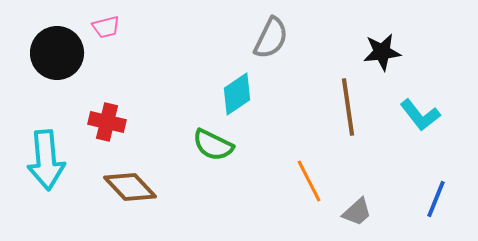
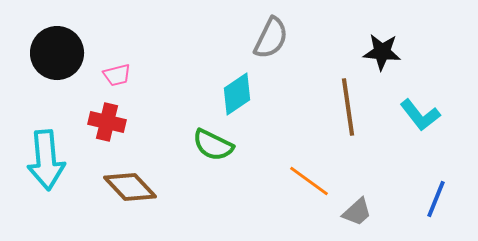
pink trapezoid: moved 11 px right, 48 px down
black star: rotated 12 degrees clockwise
orange line: rotated 27 degrees counterclockwise
